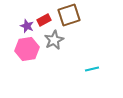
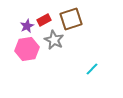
brown square: moved 2 px right, 4 px down
purple star: rotated 24 degrees clockwise
gray star: rotated 18 degrees counterclockwise
cyan line: rotated 32 degrees counterclockwise
